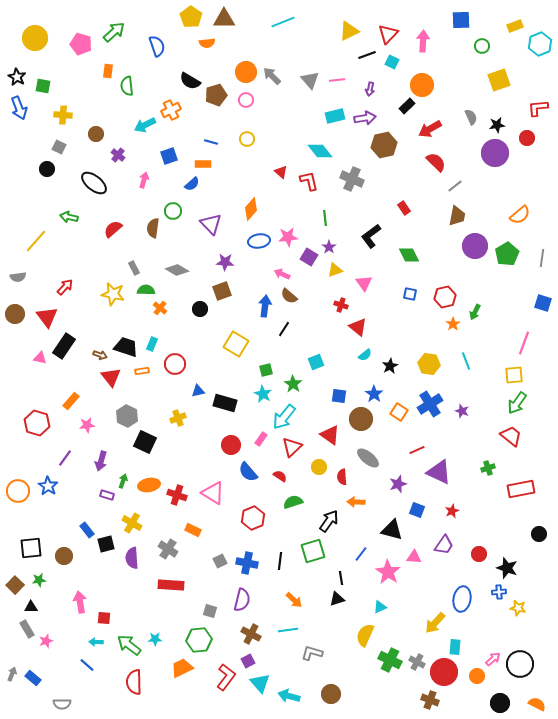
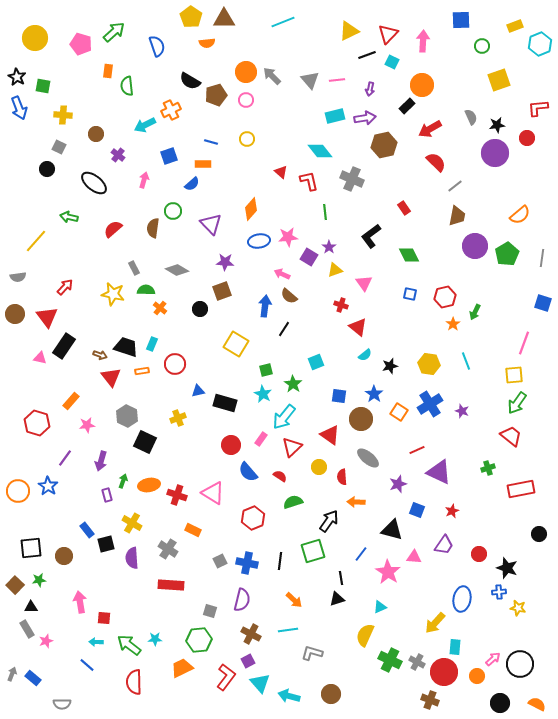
green line at (325, 218): moved 6 px up
black star at (390, 366): rotated 14 degrees clockwise
purple rectangle at (107, 495): rotated 56 degrees clockwise
